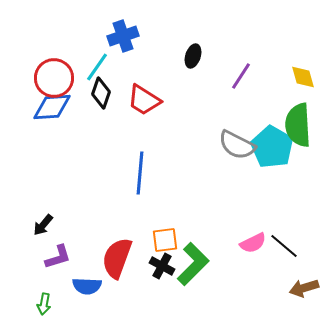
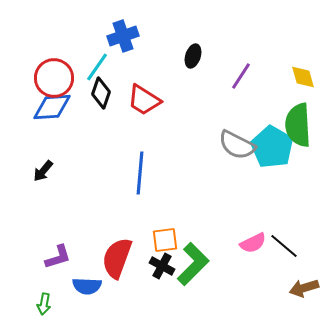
black arrow: moved 54 px up
